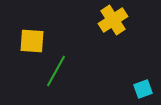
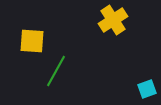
cyan square: moved 4 px right
